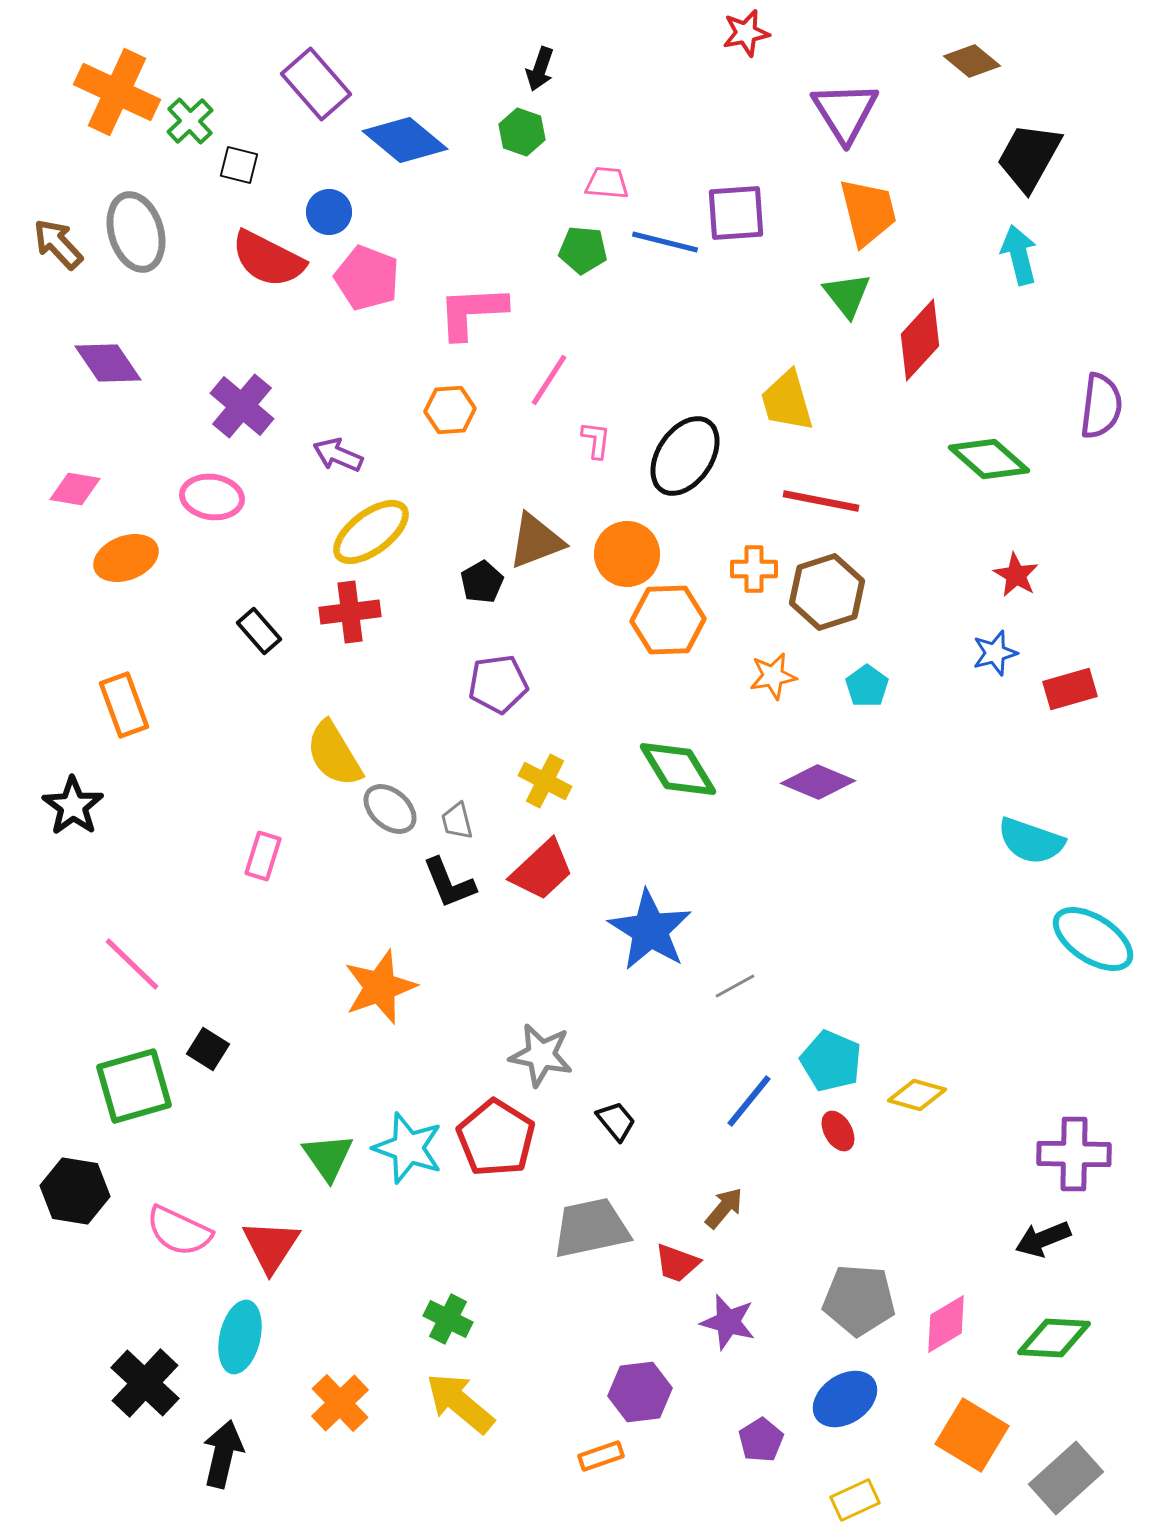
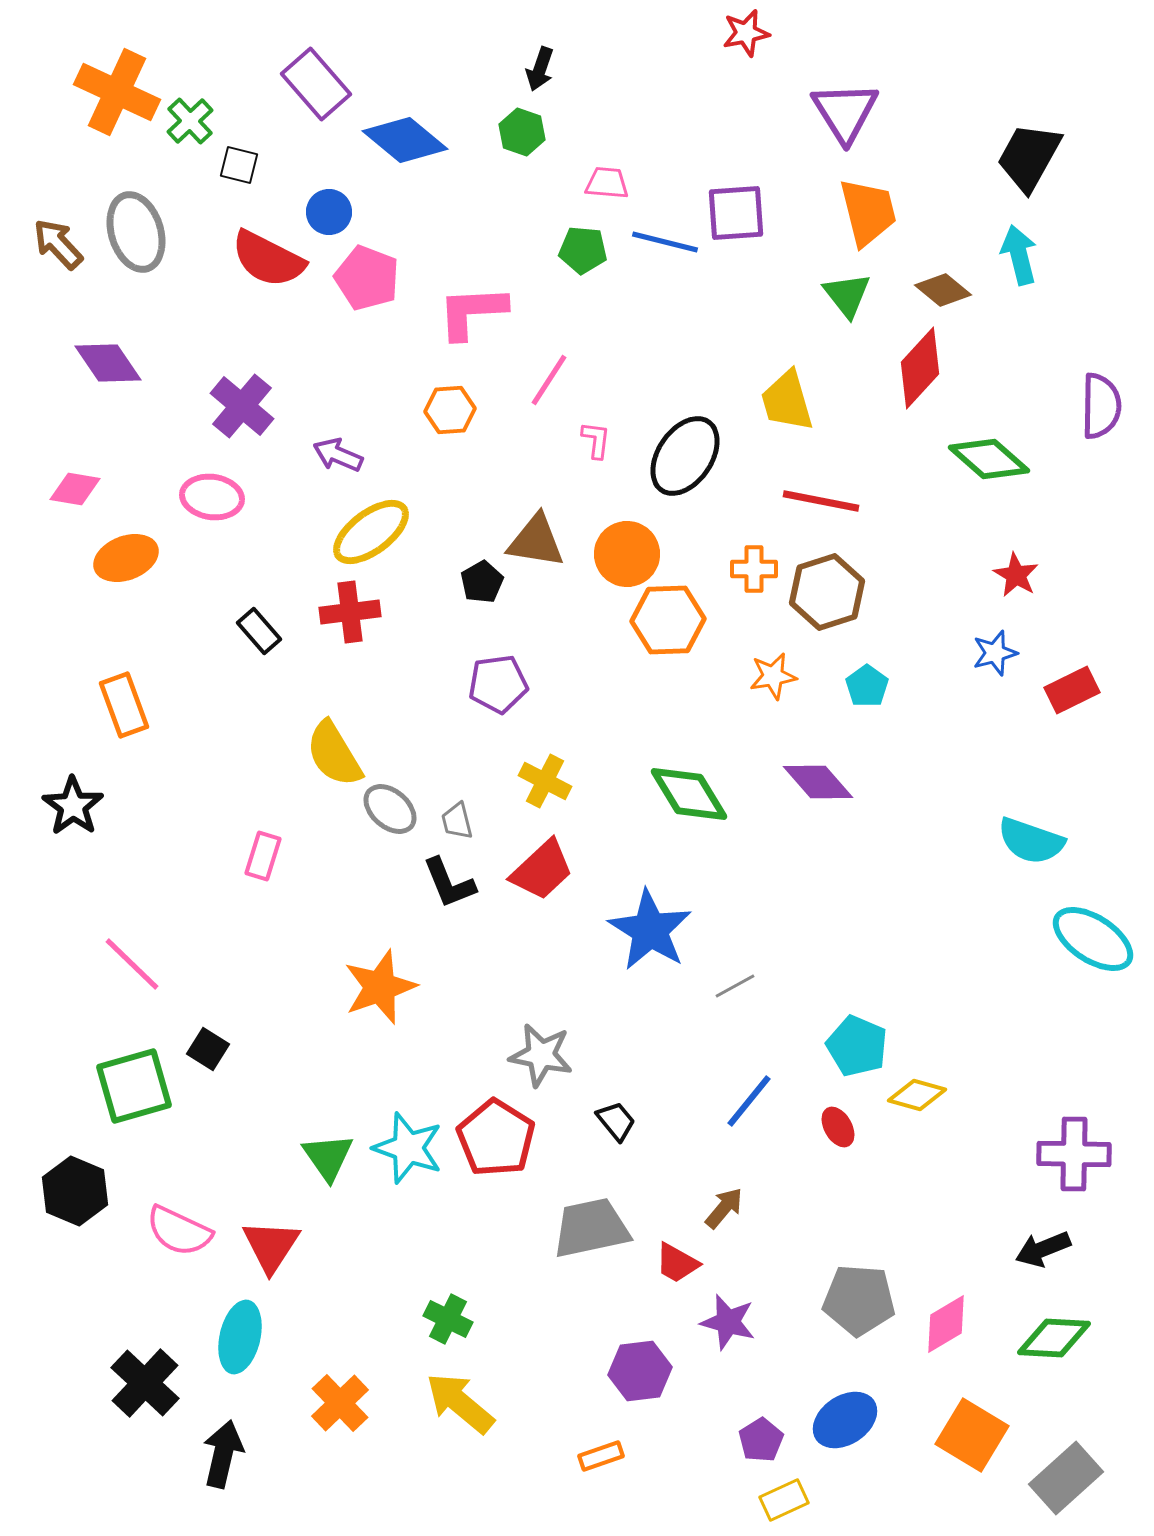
brown diamond at (972, 61): moved 29 px left, 229 px down
red diamond at (920, 340): moved 28 px down
purple semicircle at (1101, 406): rotated 6 degrees counterclockwise
brown triangle at (536, 541): rotated 30 degrees clockwise
red rectangle at (1070, 689): moved 2 px right, 1 px down; rotated 10 degrees counterclockwise
green diamond at (678, 769): moved 11 px right, 25 px down
purple diamond at (818, 782): rotated 26 degrees clockwise
cyan pentagon at (831, 1061): moved 26 px right, 15 px up
red ellipse at (838, 1131): moved 4 px up
black hexagon at (75, 1191): rotated 14 degrees clockwise
black arrow at (1043, 1239): moved 10 px down
red trapezoid at (677, 1263): rotated 9 degrees clockwise
purple hexagon at (640, 1392): moved 21 px up
blue ellipse at (845, 1399): moved 21 px down
yellow rectangle at (855, 1500): moved 71 px left
